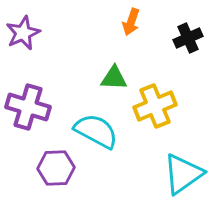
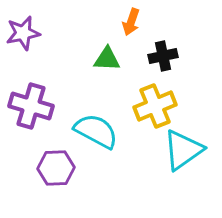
purple star: rotated 12 degrees clockwise
black cross: moved 25 px left, 18 px down; rotated 12 degrees clockwise
green triangle: moved 7 px left, 19 px up
purple cross: moved 3 px right, 1 px up
cyan triangle: moved 24 px up
